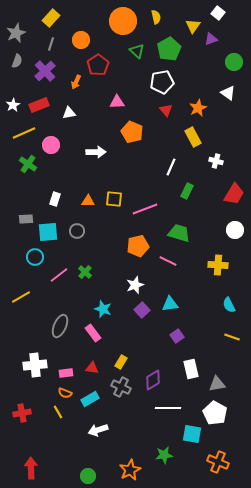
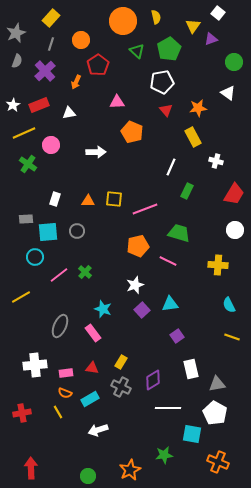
orange star at (198, 108): rotated 18 degrees clockwise
